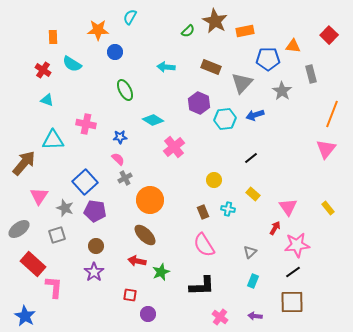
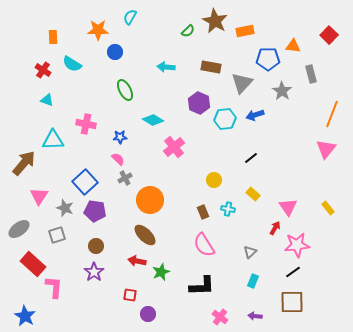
brown rectangle at (211, 67): rotated 12 degrees counterclockwise
